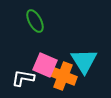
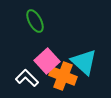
cyan triangle: moved 1 px down; rotated 16 degrees counterclockwise
pink square: moved 2 px right, 4 px up; rotated 25 degrees clockwise
white L-shape: moved 4 px right; rotated 35 degrees clockwise
